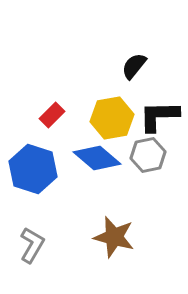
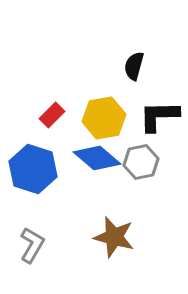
black semicircle: rotated 24 degrees counterclockwise
yellow hexagon: moved 8 px left
gray hexagon: moved 7 px left, 7 px down
